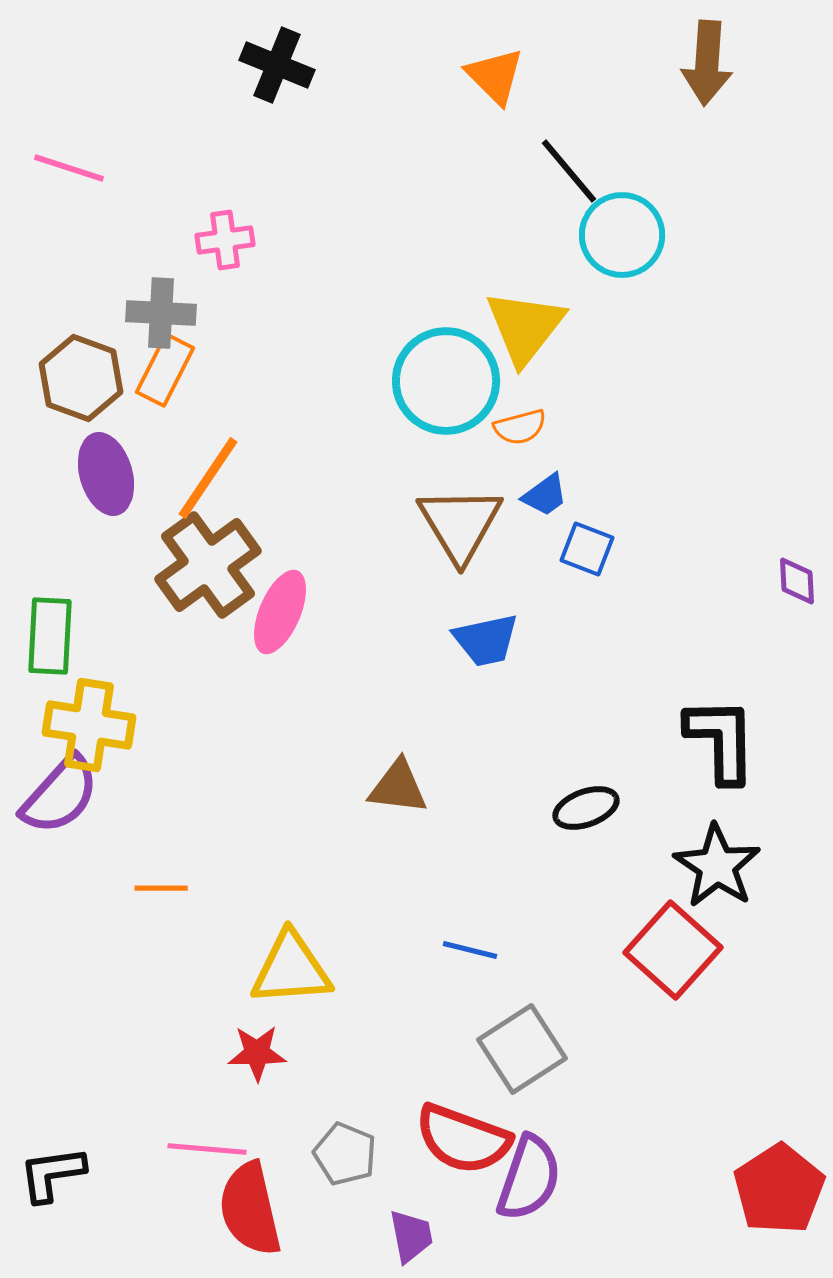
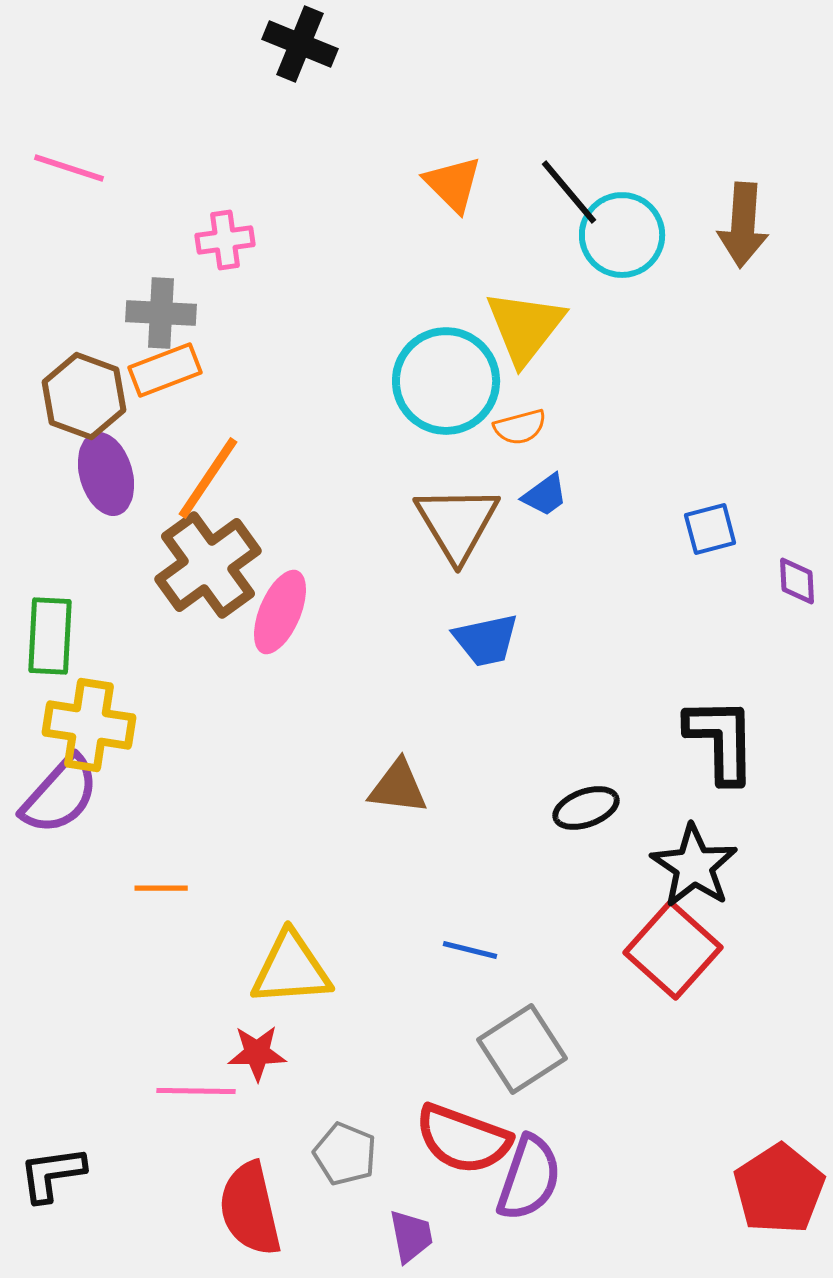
brown arrow at (707, 63): moved 36 px right, 162 px down
black cross at (277, 65): moved 23 px right, 21 px up
orange triangle at (495, 76): moved 42 px left, 108 px down
black line at (569, 171): moved 21 px down
orange rectangle at (165, 370): rotated 42 degrees clockwise
brown hexagon at (81, 378): moved 3 px right, 18 px down
brown triangle at (460, 524): moved 3 px left, 1 px up
blue square at (587, 549): moved 123 px right, 20 px up; rotated 36 degrees counterclockwise
black star at (717, 866): moved 23 px left
pink line at (207, 1149): moved 11 px left, 58 px up; rotated 4 degrees counterclockwise
